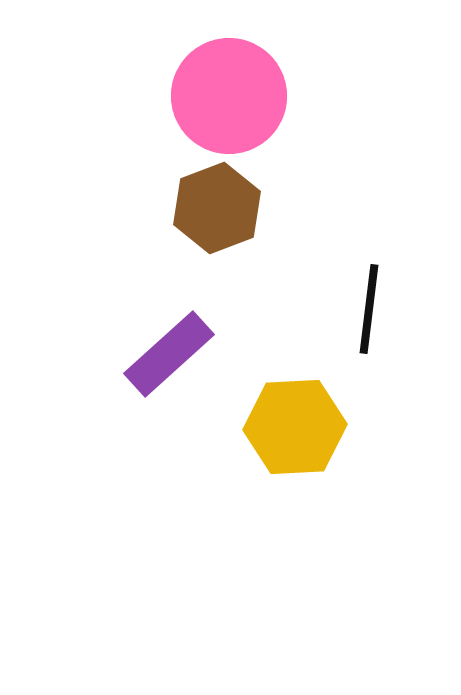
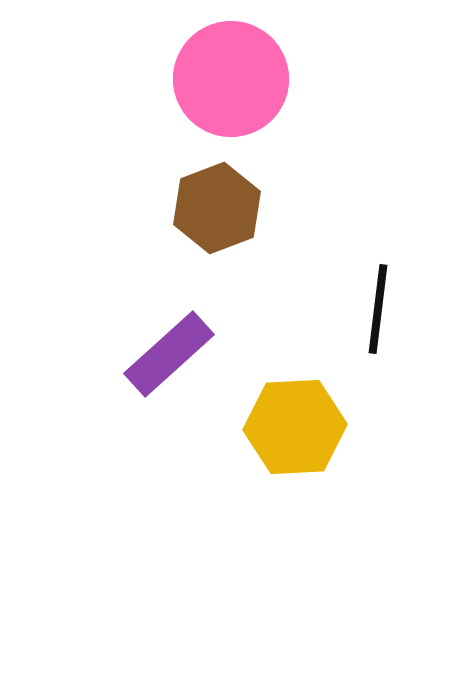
pink circle: moved 2 px right, 17 px up
black line: moved 9 px right
